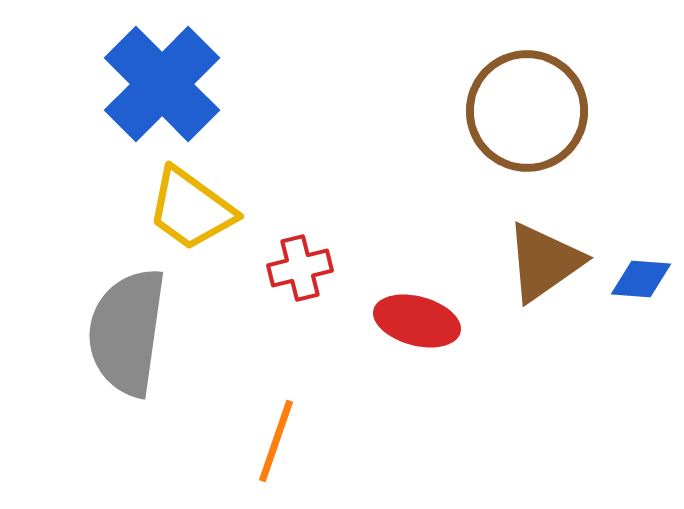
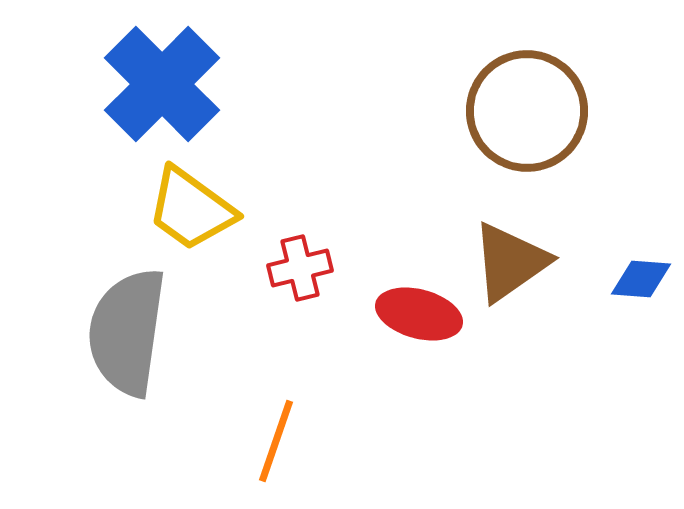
brown triangle: moved 34 px left
red ellipse: moved 2 px right, 7 px up
